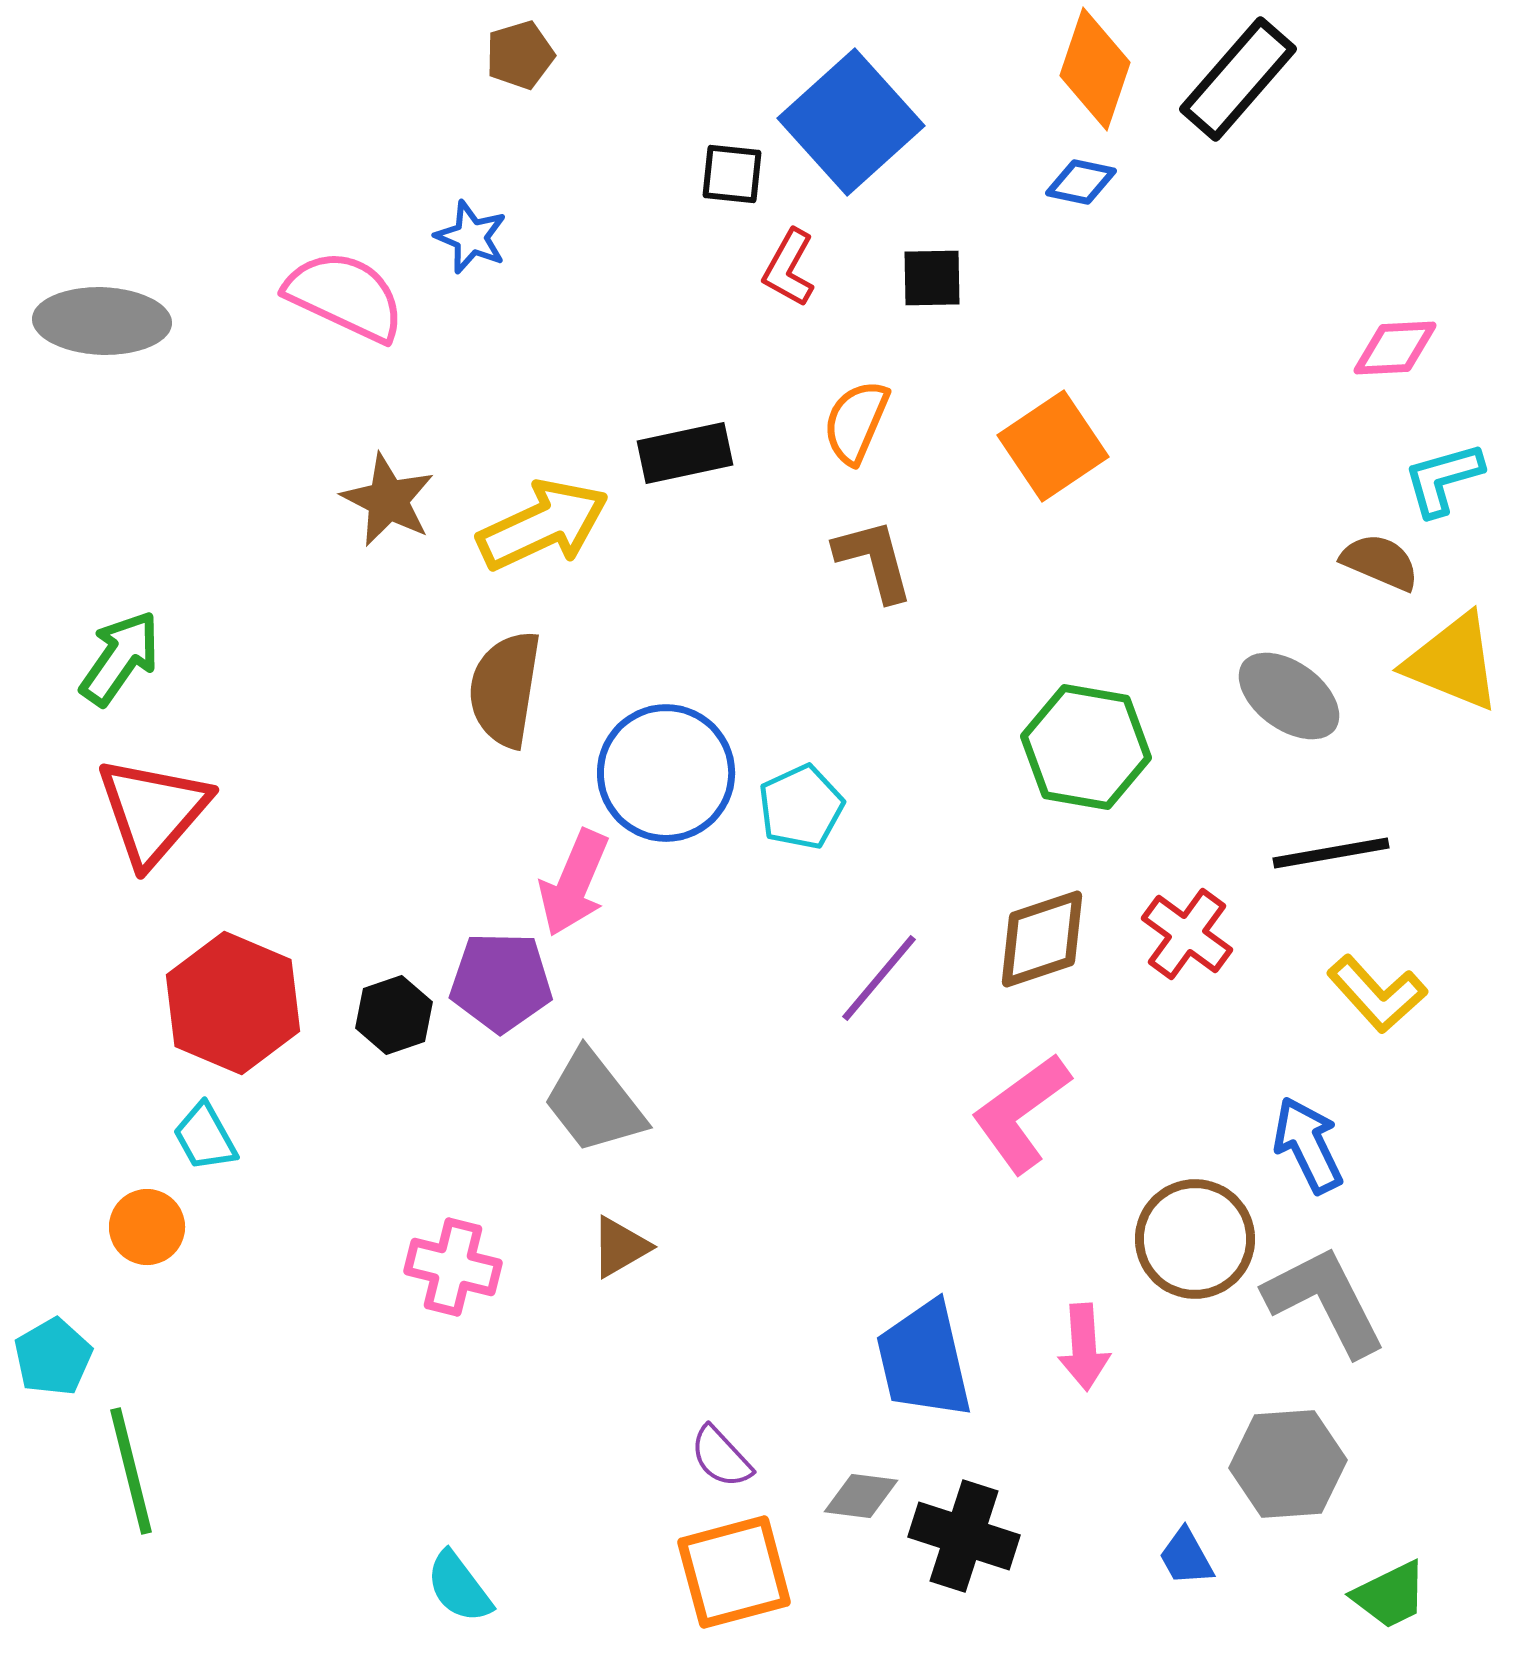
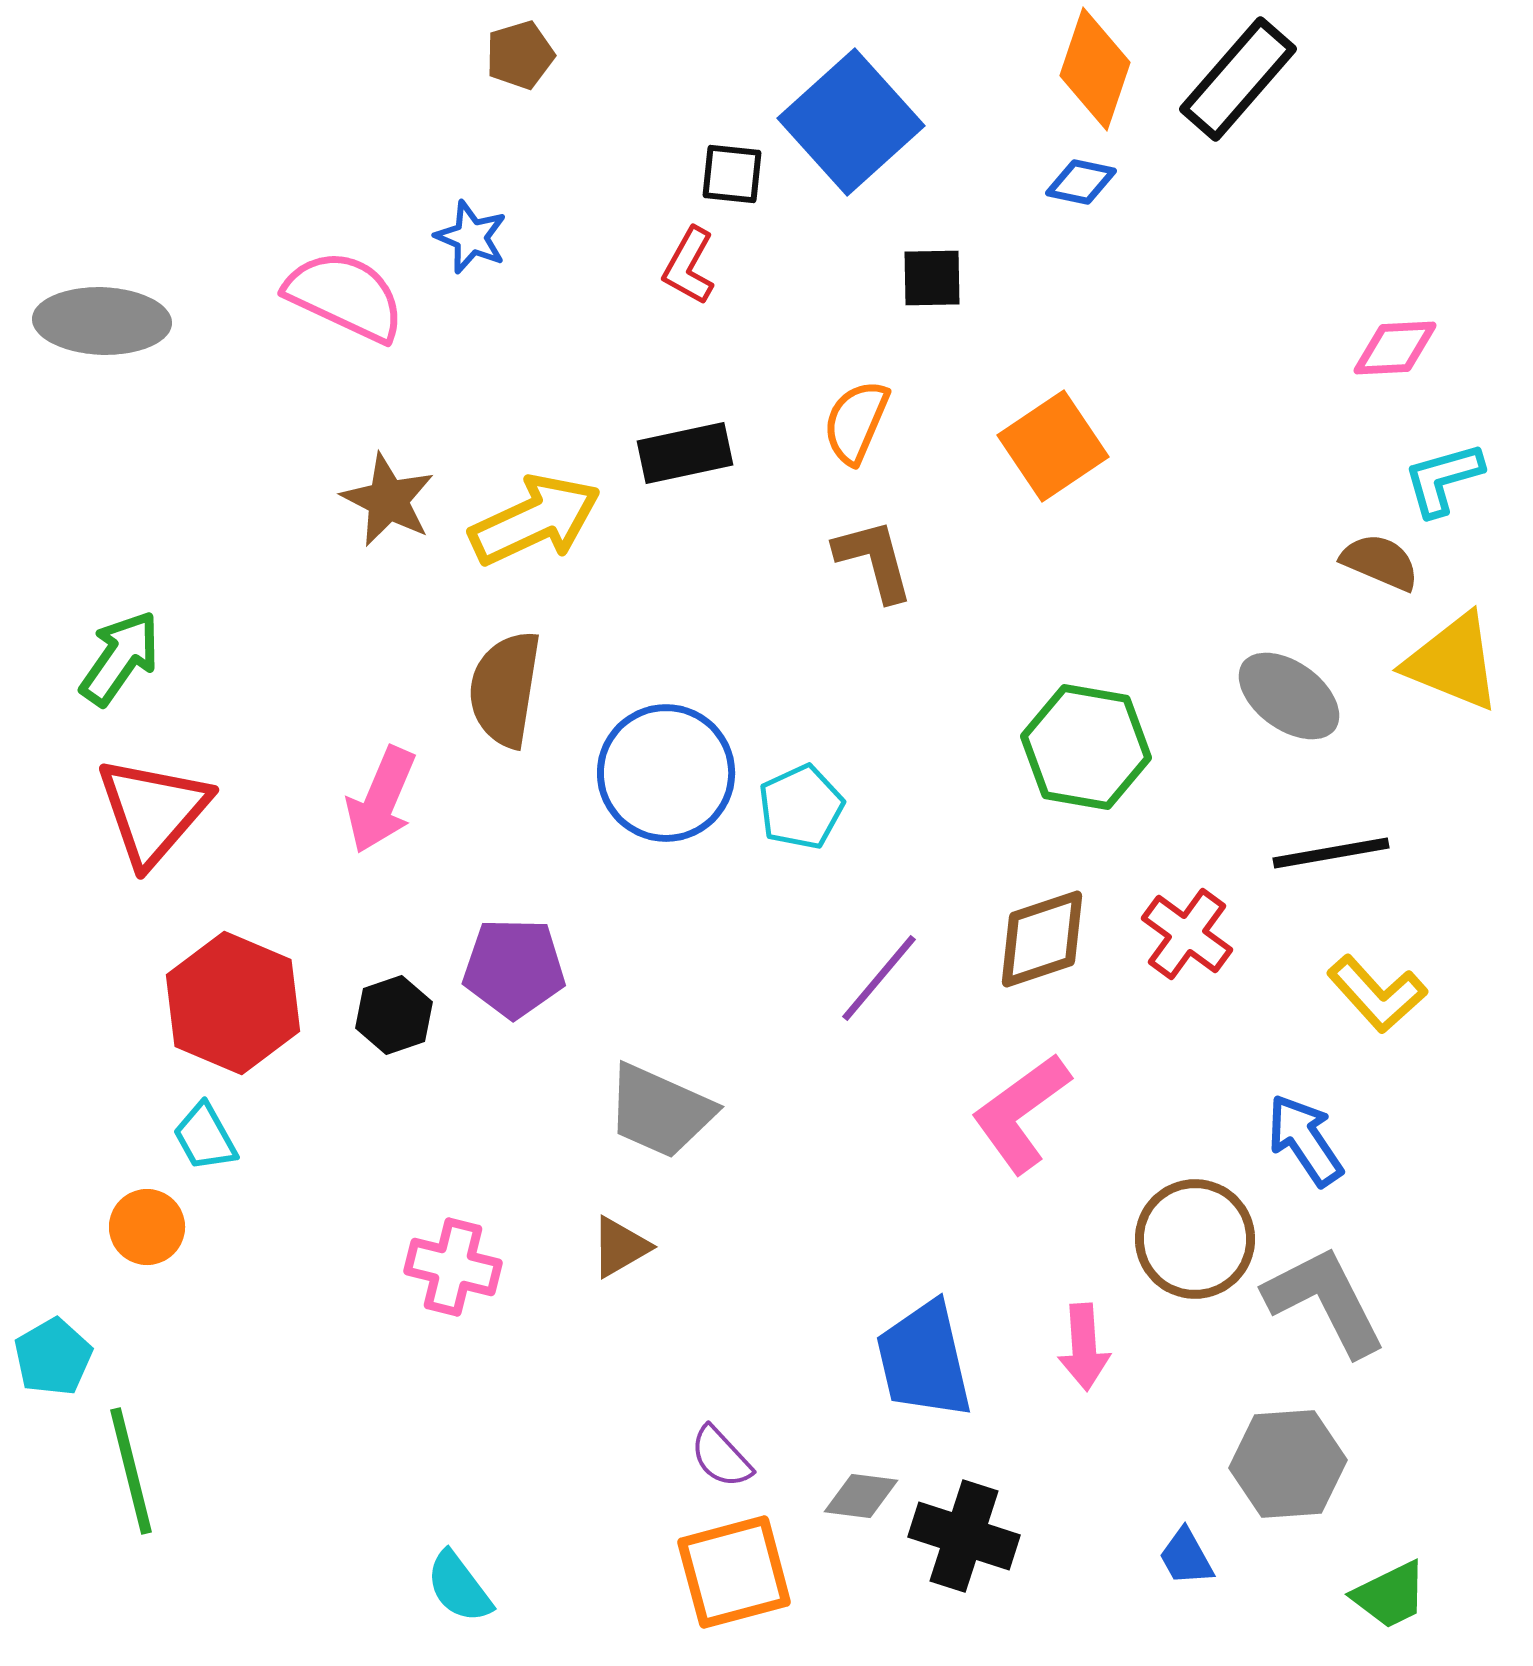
red L-shape at (789, 268): moved 100 px left, 2 px up
yellow arrow at (543, 525): moved 8 px left, 5 px up
pink arrow at (574, 883): moved 193 px left, 83 px up
purple pentagon at (501, 982): moved 13 px right, 14 px up
gray trapezoid at (594, 1102): moved 66 px right, 9 px down; rotated 28 degrees counterclockwise
blue arrow at (1308, 1145): moved 3 px left, 5 px up; rotated 8 degrees counterclockwise
